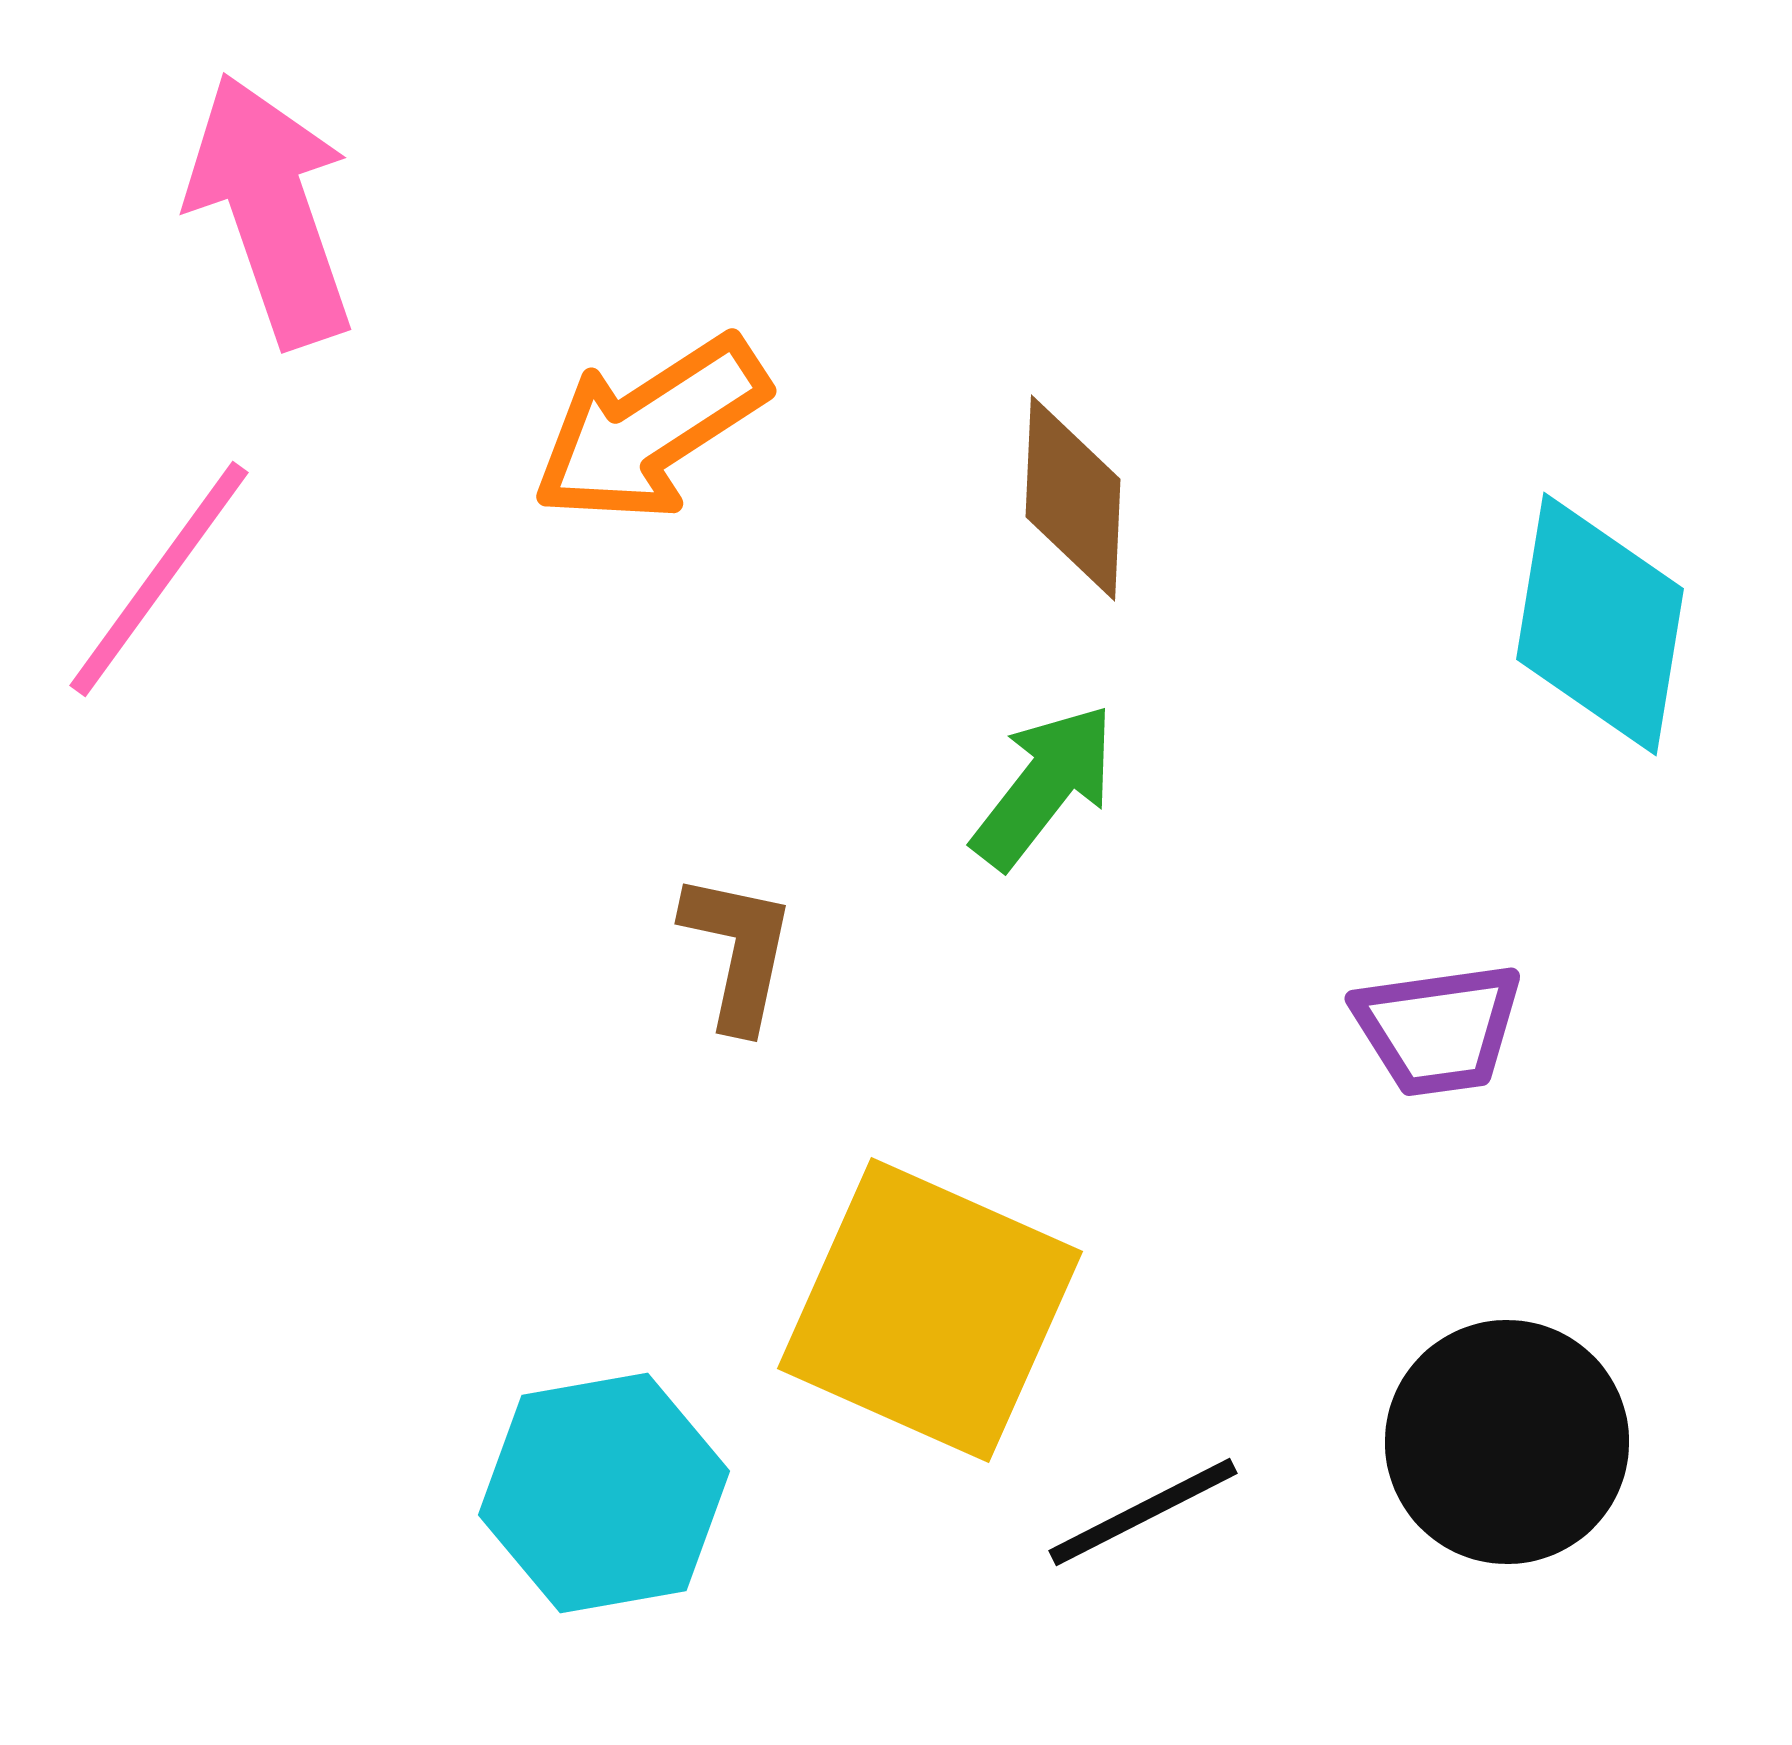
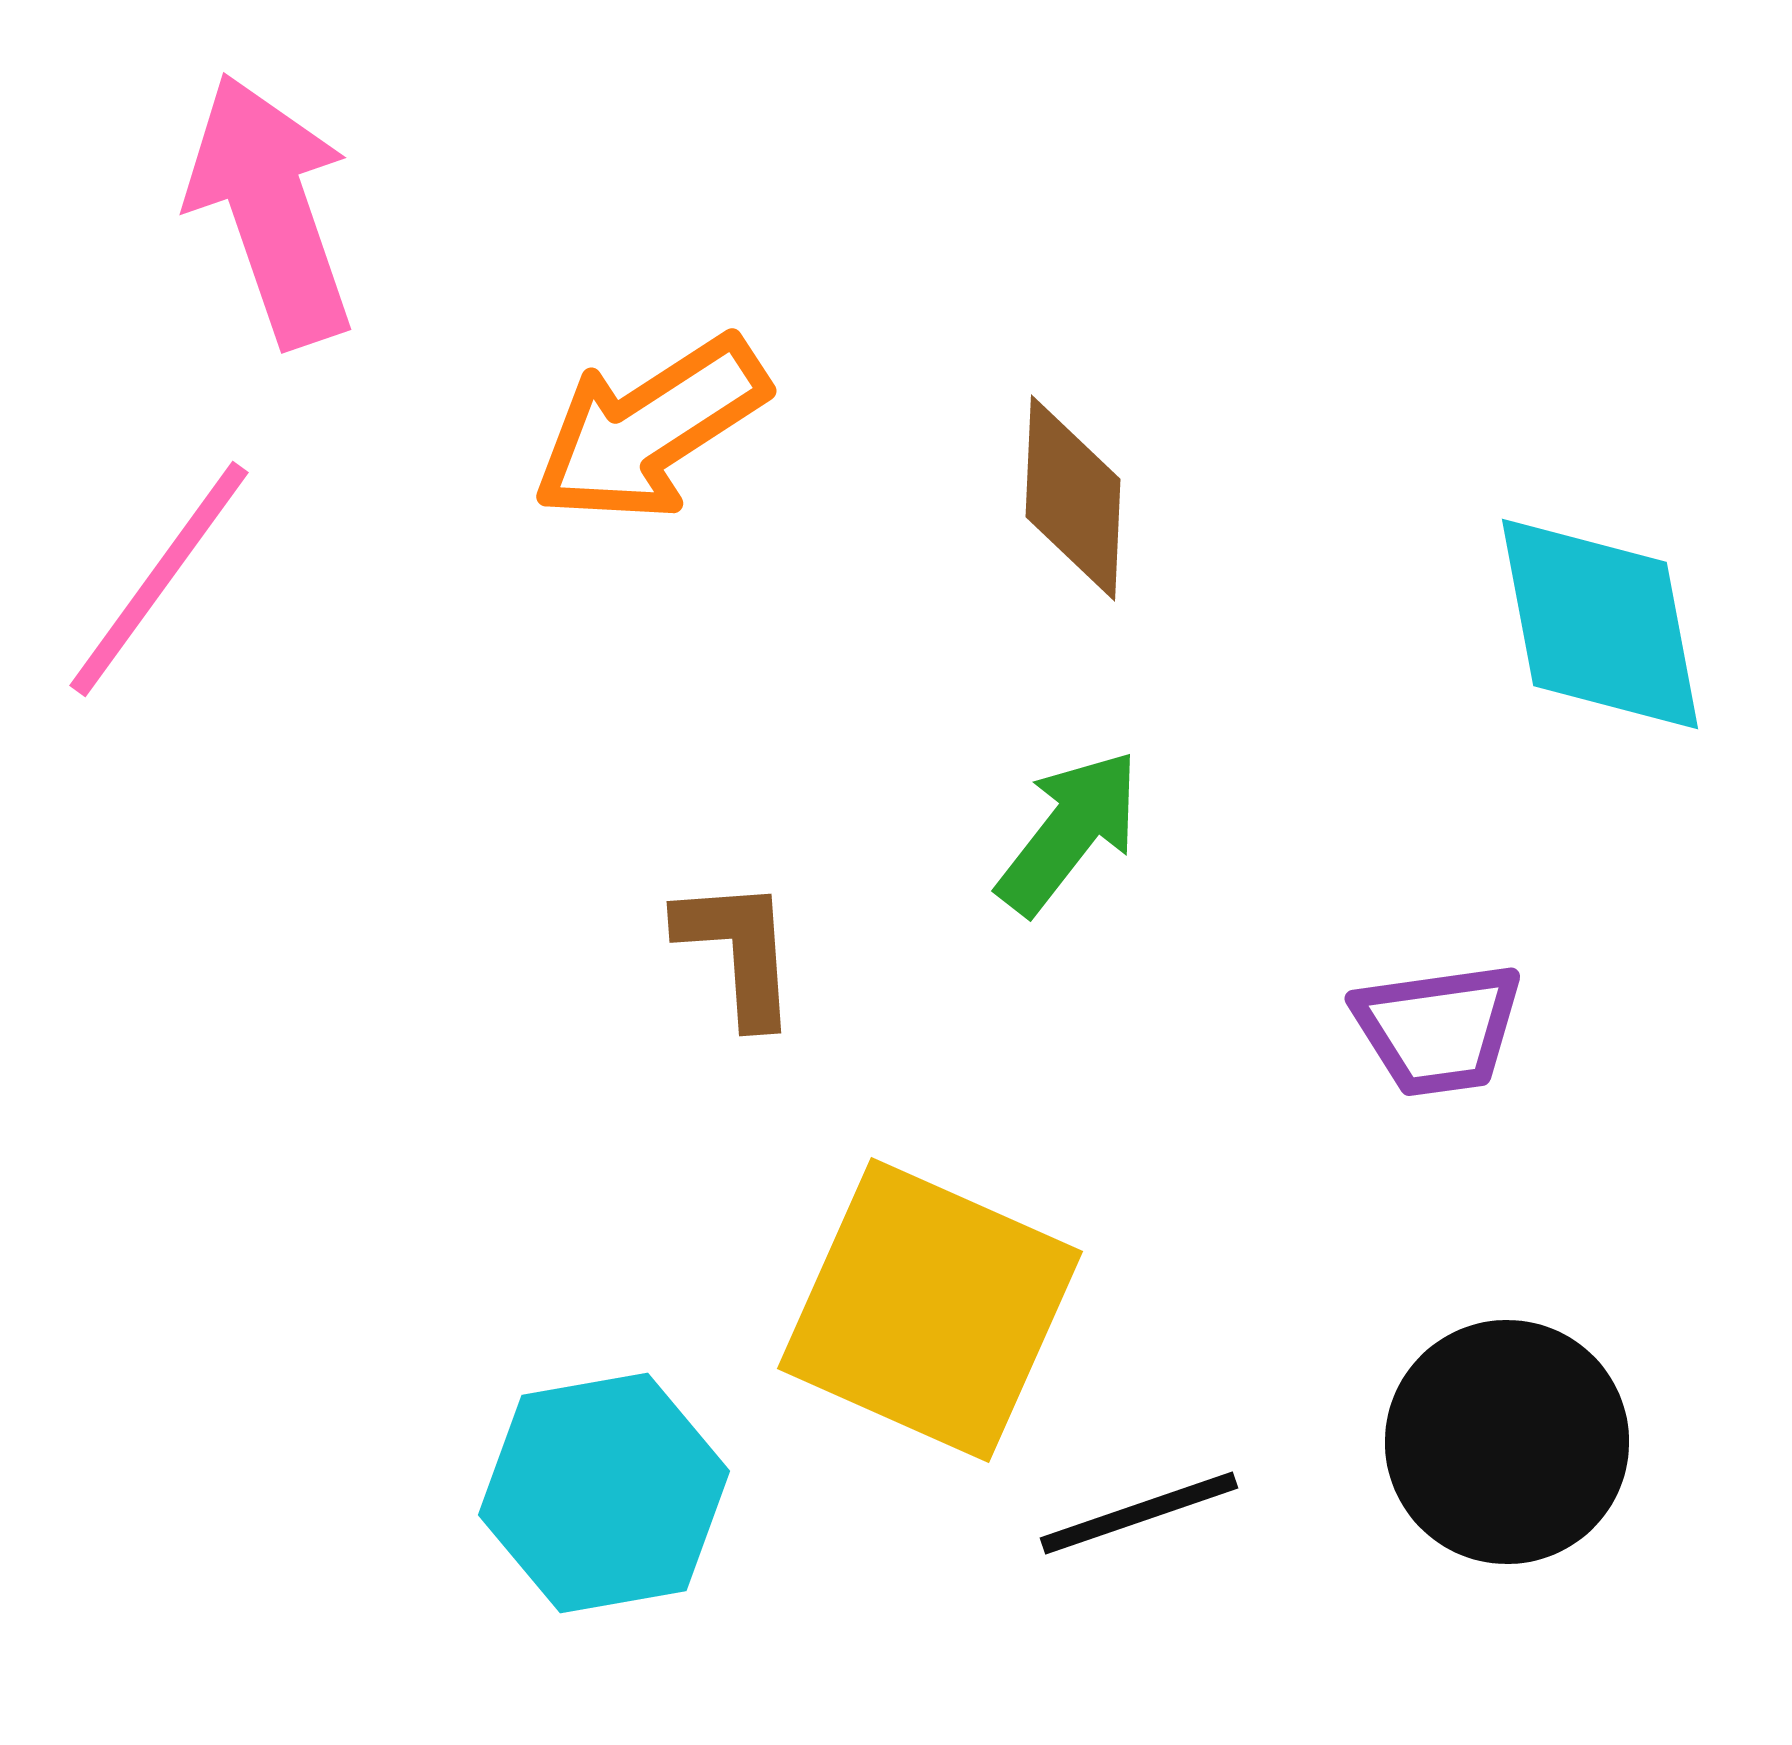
cyan diamond: rotated 20 degrees counterclockwise
green arrow: moved 25 px right, 46 px down
brown L-shape: rotated 16 degrees counterclockwise
black line: moved 4 px left, 1 px down; rotated 8 degrees clockwise
